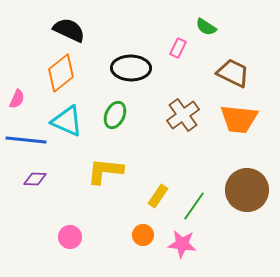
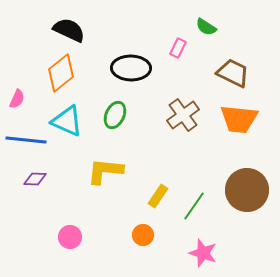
pink star: moved 21 px right, 9 px down; rotated 12 degrees clockwise
